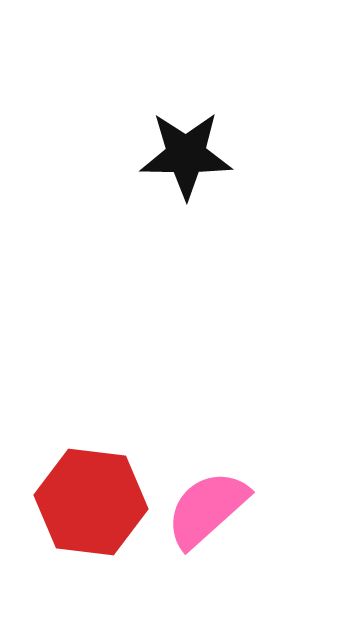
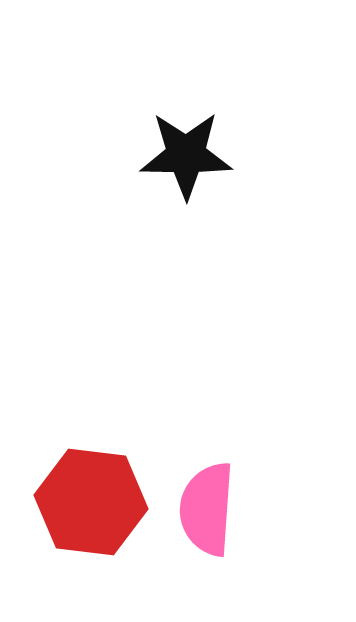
pink semicircle: rotated 44 degrees counterclockwise
